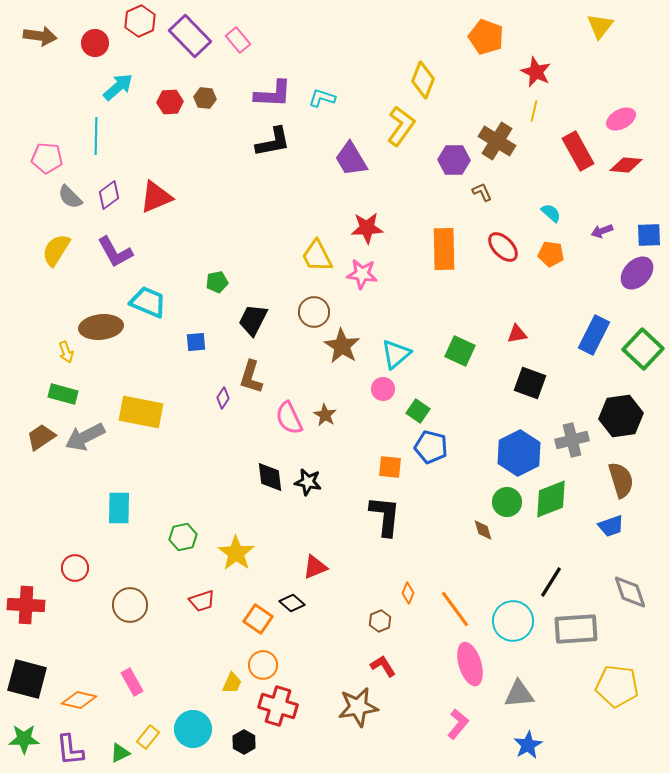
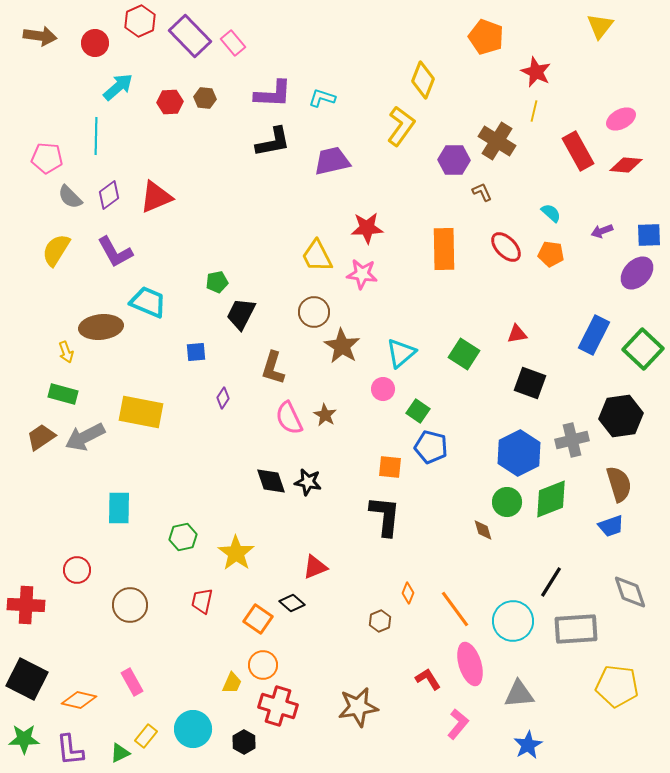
pink rectangle at (238, 40): moved 5 px left, 3 px down
purple trapezoid at (351, 159): moved 19 px left, 2 px down; rotated 108 degrees clockwise
red ellipse at (503, 247): moved 3 px right
black trapezoid at (253, 320): moved 12 px left, 6 px up
blue square at (196, 342): moved 10 px down
green square at (460, 351): moved 4 px right, 3 px down; rotated 8 degrees clockwise
cyan triangle at (396, 354): moved 5 px right, 1 px up
brown L-shape at (251, 377): moved 22 px right, 9 px up
black diamond at (270, 477): moved 1 px right, 4 px down; rotated 12 degrees counterclockwise
brown semicircle at (621, 480): moved 2 px left, 4 px down
red circle at (75, 568): moved 2 px right, 2 px down
red trapezoid at (202, 601): rotated 120 degrees clockwise
red L-shape at (383, 666): moved 45 px right, 13 px down
black square at (27, 679): rotated 12 degrees clockwise
yellow rectangle at (148, 737): moved 2 px left, 1 px up
